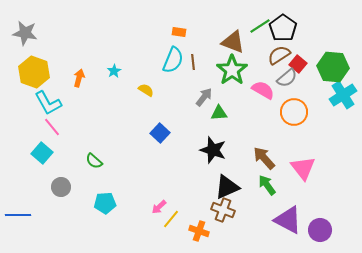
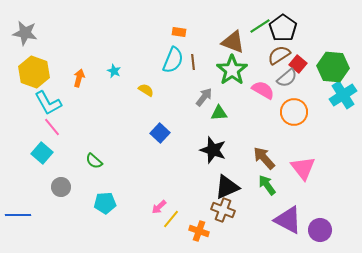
cyan star: rotated 16 degrees counterclockwise
